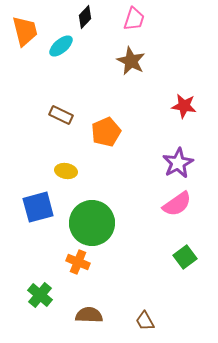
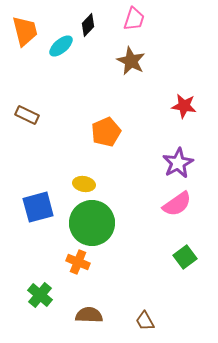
black diamond: moved 3 px right, 8 px down
brown rectangle: moved 34 px left
yellow ellipse: moved 18 px right, 13 px down
